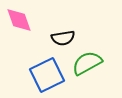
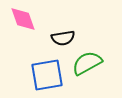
pink diamond: moved 4 px right, 1 px up
blue square: rotated 16 degrees clockwise
